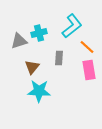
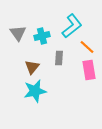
cyan cross: moved 3 px right, 3 px down
gray triangle: moved 1 px left, 8 px up; rotated 48 degrees counterclockwise
cyan star: moved 4 px left; rotated 15 degrees counterclockwise
